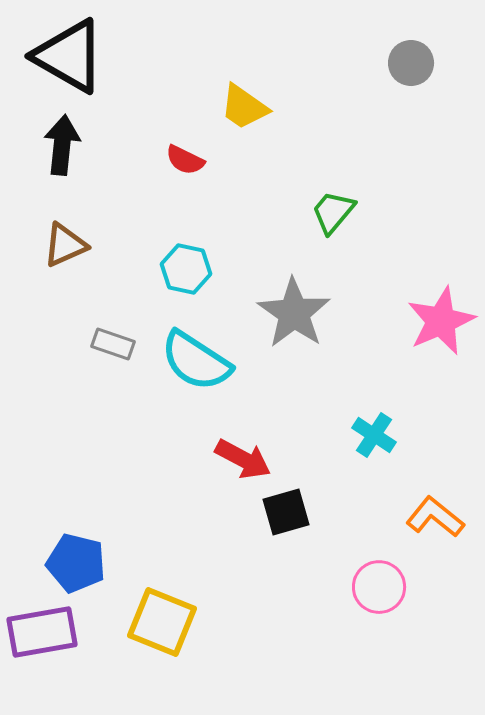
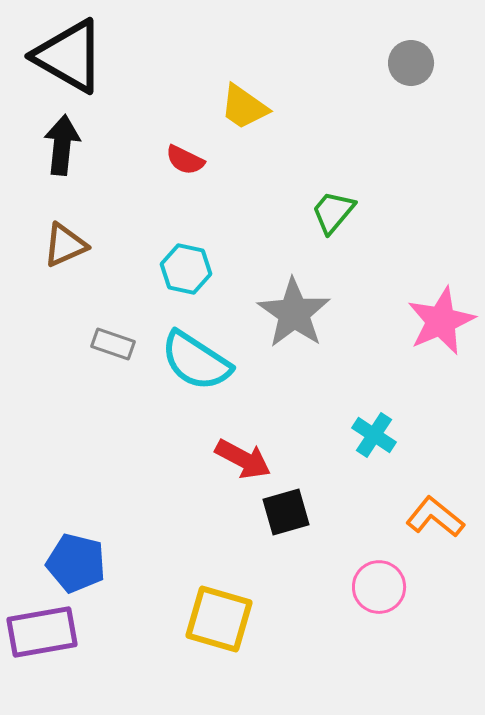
yellow square: moved 57 px right, 3 px up; rotated 6 degrees counterclockwise
